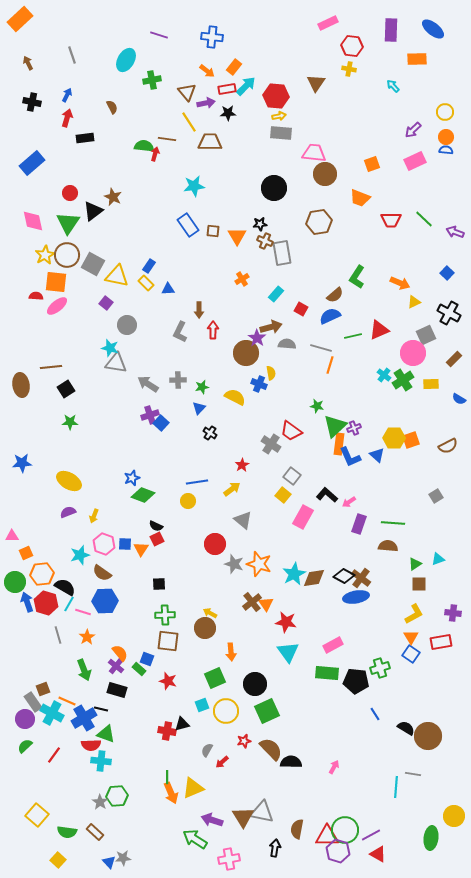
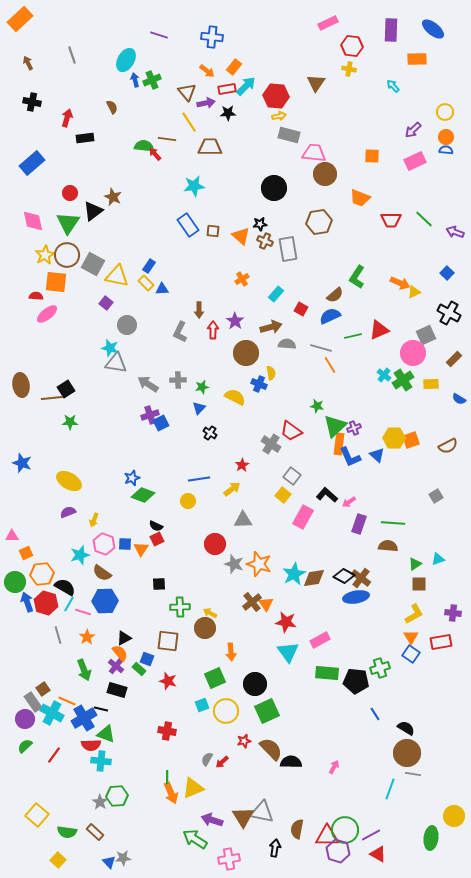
green cross at (152, 80): rotated 12 degrees counterclockwise
blue arrow at (67, 95): moved 68 px right, 15 px up; rotated 40 degrees counterclockwise
gray rectangle at (281, 133): moved 8 px right, 2 px down; rotated 10 degrees clockwise
brown trapezoid at (210, 142): moved 5 px down
red arrow at (155, 154): rotated 56 degrees counterclockwise
orange square at (372, 164): moved 8 px up; rotated 21 degrees clockwise
orange triangle at (237, 236): moved 4 px right; rotated 18 degrees counterclockwise
gray rectangle at (282, 253): moved 6 px right, 4 px up
blue triangle at (168, 289): moved 6 px left
yellow triangle at (414, 302): moved 10 px up
pink ellipse at (57, 306): moved 10 px left, 8 px down
purple star at (257, 338): moved 22 px left, 17 px up
orange line at (330, 365): rotated 48 degrees counterclockwise
brown line at (51, 367): moved 1 px right, 31 px down
blue square at (161, 423): rotated 21 degrees clockwise
blue star at (22, 463): rotated 24 degrees clockwise
blue line at (197, 482): moved 2 px right, 3 px up
yellow arrow at (94, 516): moved 4 px down
gray triangle at (243, 520): rotated 42 degrees counterclockwise
green cross at (165, 615): moved 15 px right, 8 px up
pink rectangle at (333, 645): moved 13 px left, 5 px up
brown square at (43, 689): rotated 16 degrees counterclockwise
black triangle at (182, 724): moved 58 px left, 86 px up; rotated 14 degrees counterclockwise
brown circle at (428, 736): moved 21 px left, 17 px down
gray semicircle at (207, 750): moved 9 px down
cyan line at (396, 787): moved 6 px left, 2 px down; rotated 15 degrees clockwise
